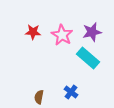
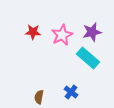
pink star: rotated 15 degrees clockwise
